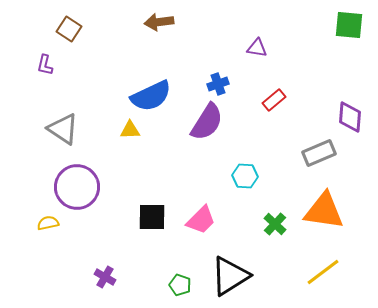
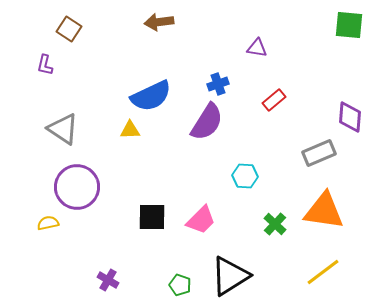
purple cross: moved 3 px right, 3 px down
